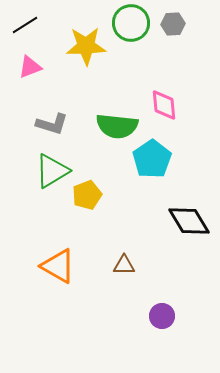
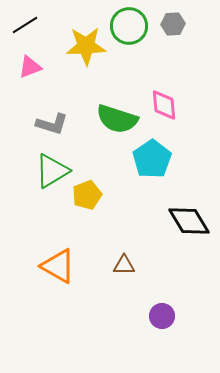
green circle: moved 2 px left, 3 px down
green semicircle: moved 7 px up; rotated 12 degrees clockwise
